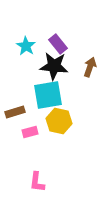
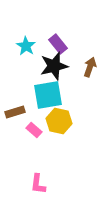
black star: rotated 20 degrees counterclockwise
pink rectangle: moved 4 px right, 2 px up; rotated 56 degrees clockwise
pink L-shape: moved 1 px right, 2 px down
